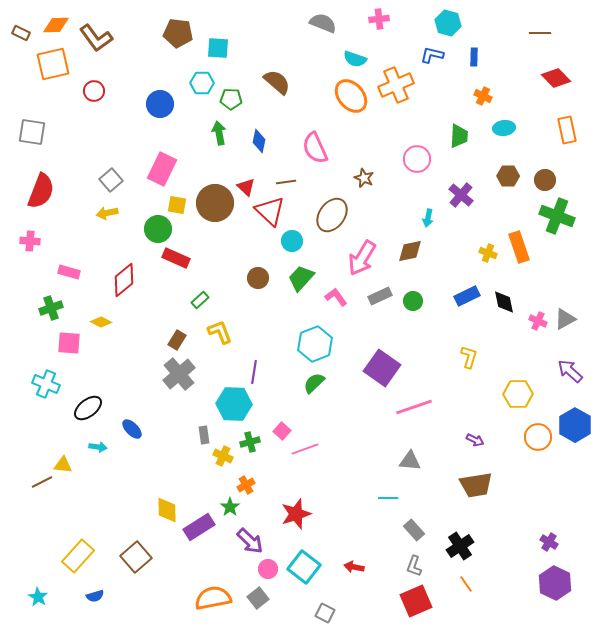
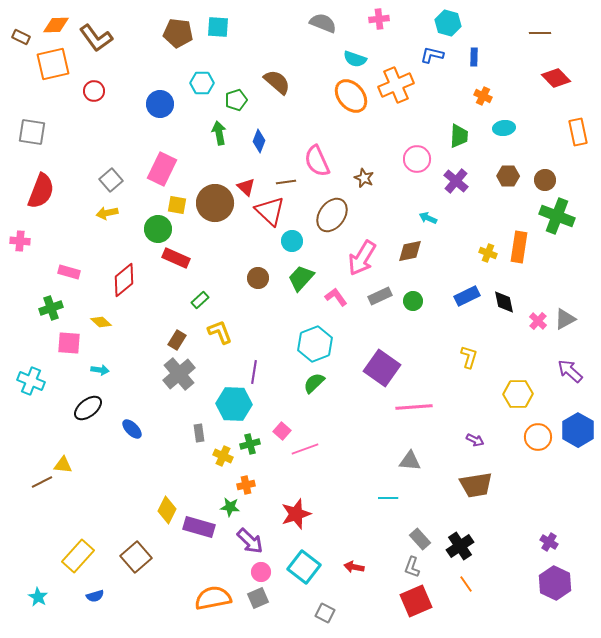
brown rectangle at (21, 33): moved 4 px down
cyan square at (218, 48): moved 21 px up
green pentagon at (231, 99): moved 5 px right, 1 px down; rotated 20 degrees counterclockwise
orange rectangle at (567, 130): moved 11 px right, 2 px down
blue diamond at (259, 141): rotated 10 degrees clockwise
pink semicircle at (315, 148): moved 2 px right, 13 px down
purple cross at (461, 195): moved 5 px left, 14 px up
cyan arrow at (428, 218): rotated 102 degrees clockwise
pink cross at (30, 241): moved 10 px left
orange rectangle at (519, 247): rotated 28 degrees clockwise
pink cross at (538, 321): rotated 18 degrees clockwise
yellow diamond at (101, 322): rotated 15 degrees clockwise
cyan cross at (46, 384): moved 15 px left, 3 px up
pink line at (414, 407): rotated 15 degrees clockwise
blue hexagon at (575, 425): moved 3 px right, 5 px down
gray rectangle at (204, 435): moved 5 px left, 2 px up
green cross at (250, 442): moved 2 px down
cyan arrow at (98, 447): moved 2 px right, 77 px up
orange cross at (246, 485): rotated 18 degrees clockwise
green star at (230, 507): rotated 30 degrees counterclockwise
yellow diamond at (167, 510): rotated 28 degrees clockwise
purple rectangle at (199, 527): rotated 48 degrees clockwise
gray rectangle at (414, 530): moved 6 px right, 9 px down
gray L-shape at (414, 566): moved 2 px left, 1 px down
pink circle at (268, 569): moved 7 px left, 3 px down
gray square at (258, 598): rotated 15 degrees clockwise
